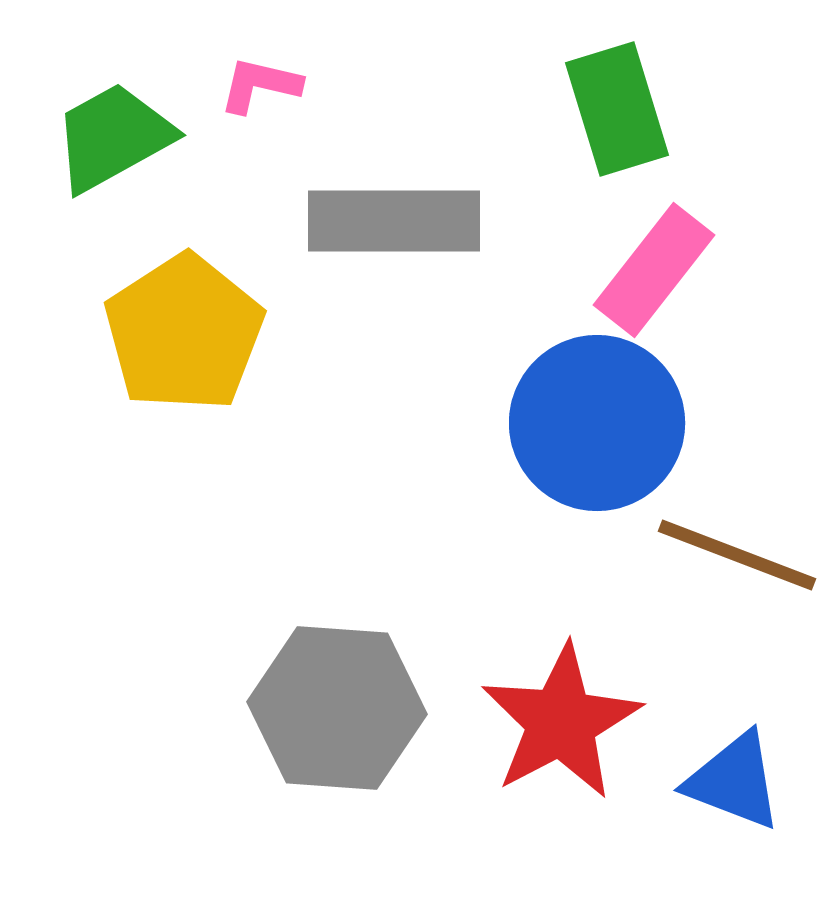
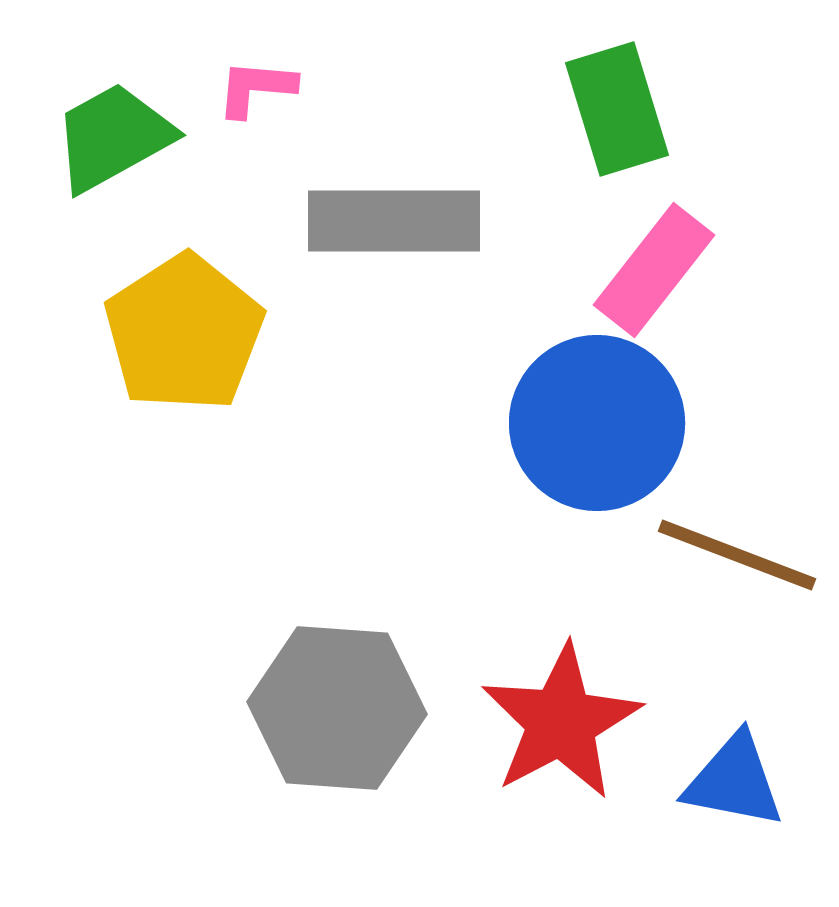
pink L-shape: moved 4 px left, 3 px down; rotated 8 degrees counterclockwise
blue triangle: rotated 10 degrees counterclockwise
